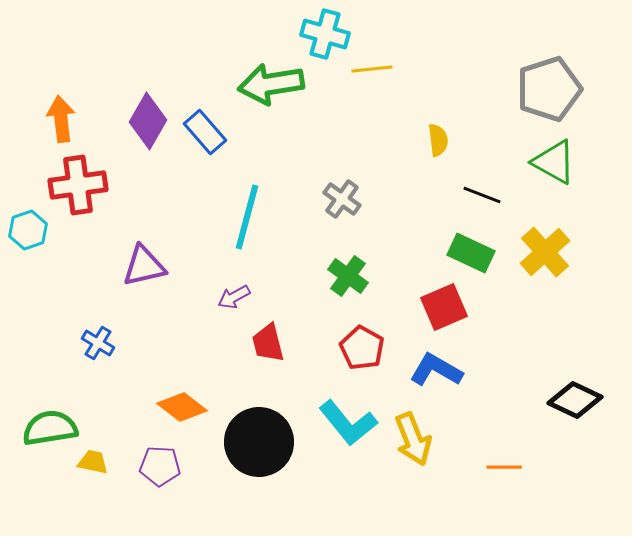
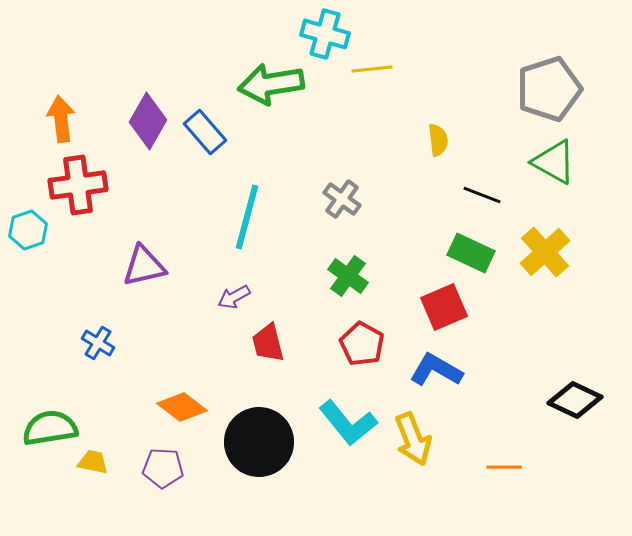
red pentagon: moved 4 px up
purple pentagon: moved 3 px right, 2 px down
